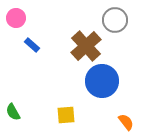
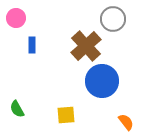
gray circle: moved 2 px left, 1 px up
blue rectangle: rotated 49 degrees clockwise
green semicircle: moved 4 px right, 3 px up
